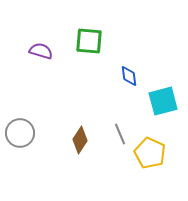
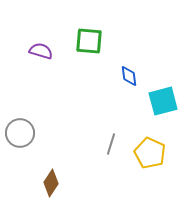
gray line: moved 9 px left, 10 px down; rotated 40 degrees clockwise
brown diamond: moved 29 px left, 43 px down
